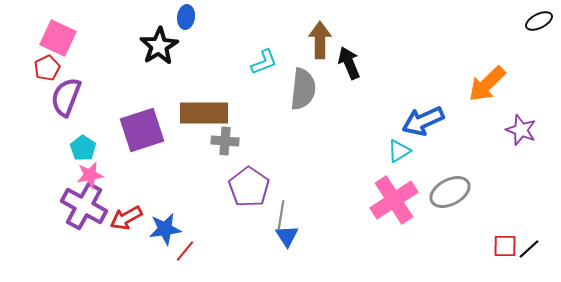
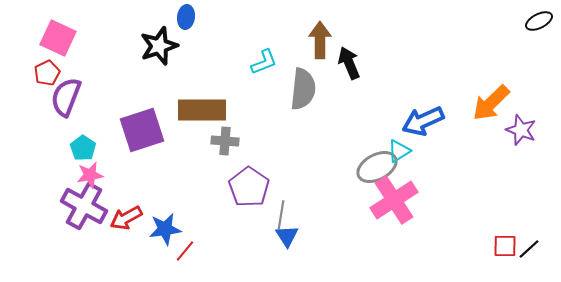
black star: rotated 12 degrees clockwise
red pentagon: moved 5 px down
orange arrow: moved 4 px right, 19 px down
brown rectangle: moved 2 px left, 3 px up
gray ellipse: moved 73 px left, 25 px up
